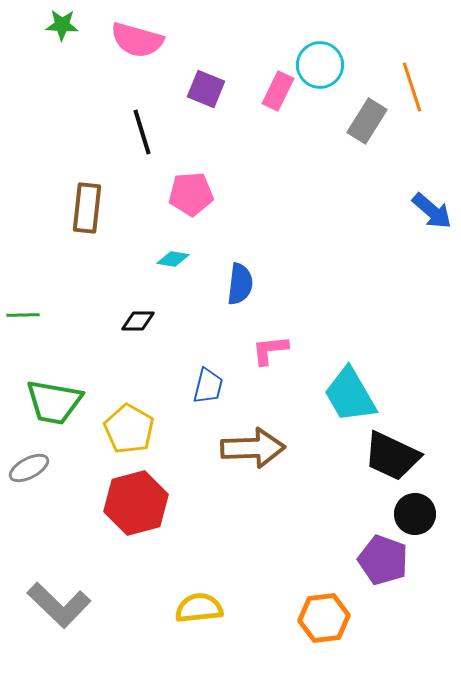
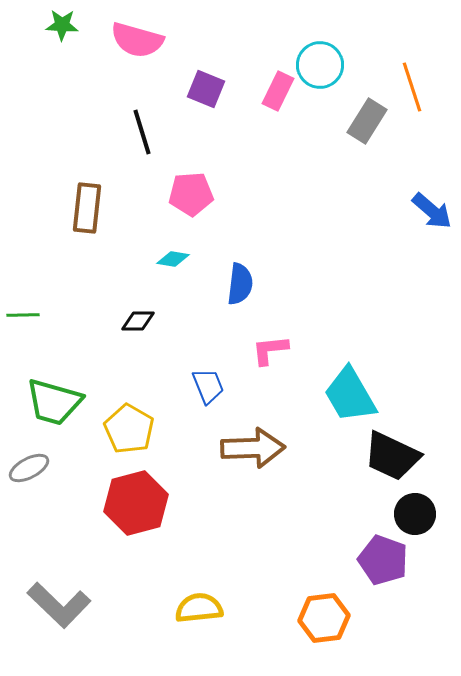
blue trapezoid: rotated 36 degrees counterclockwise
green trapezoid: rotated 6 degrees clockwise
